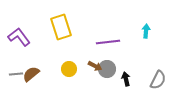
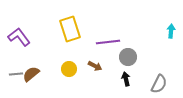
yellow rectangle: moved 9 px right, 2 px down
cyan arrow: moved 25 px right
gray circle: moved 21 px right, 12 px up
gray semicircle: moved 1 px right, 4 px down
